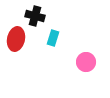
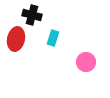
black cross: moved 3 px left, 1 px up
